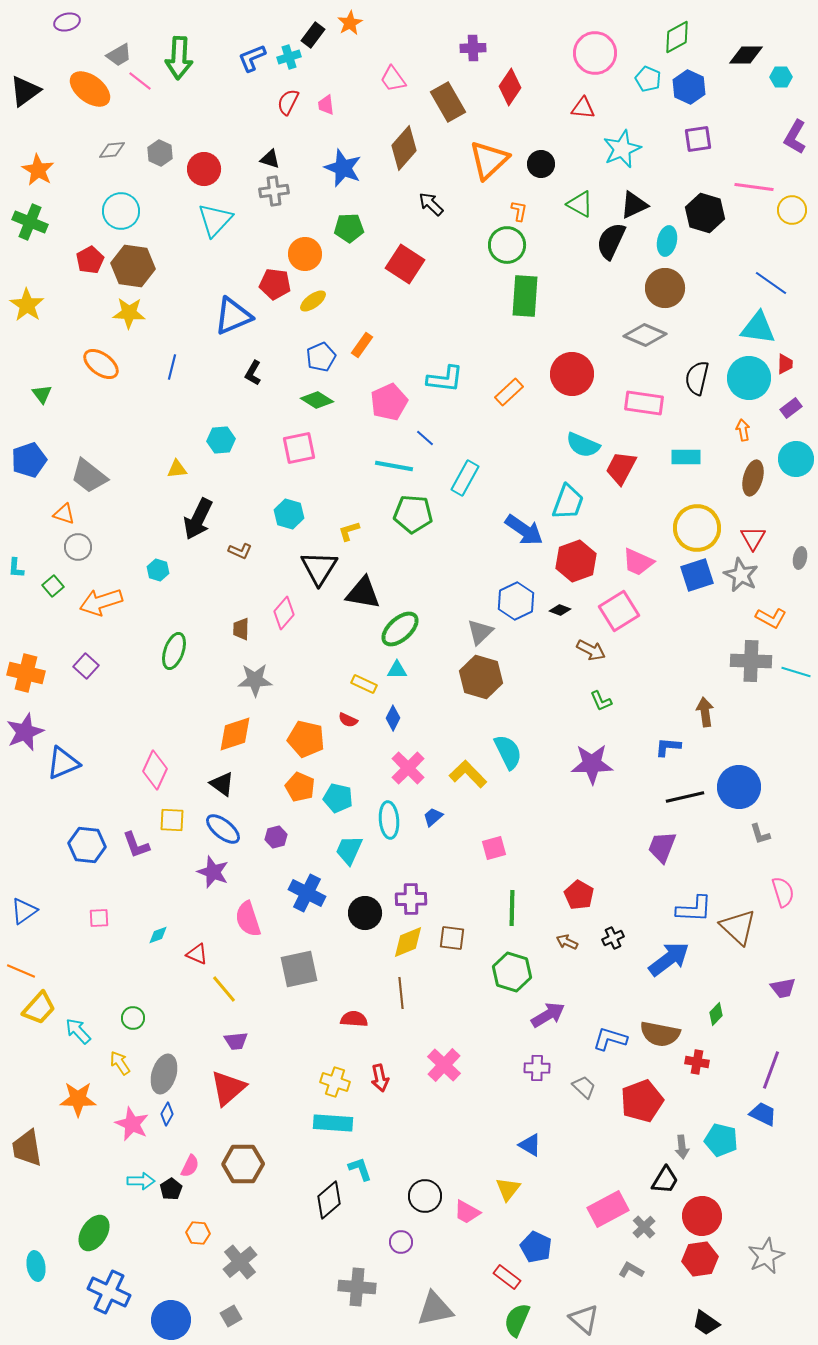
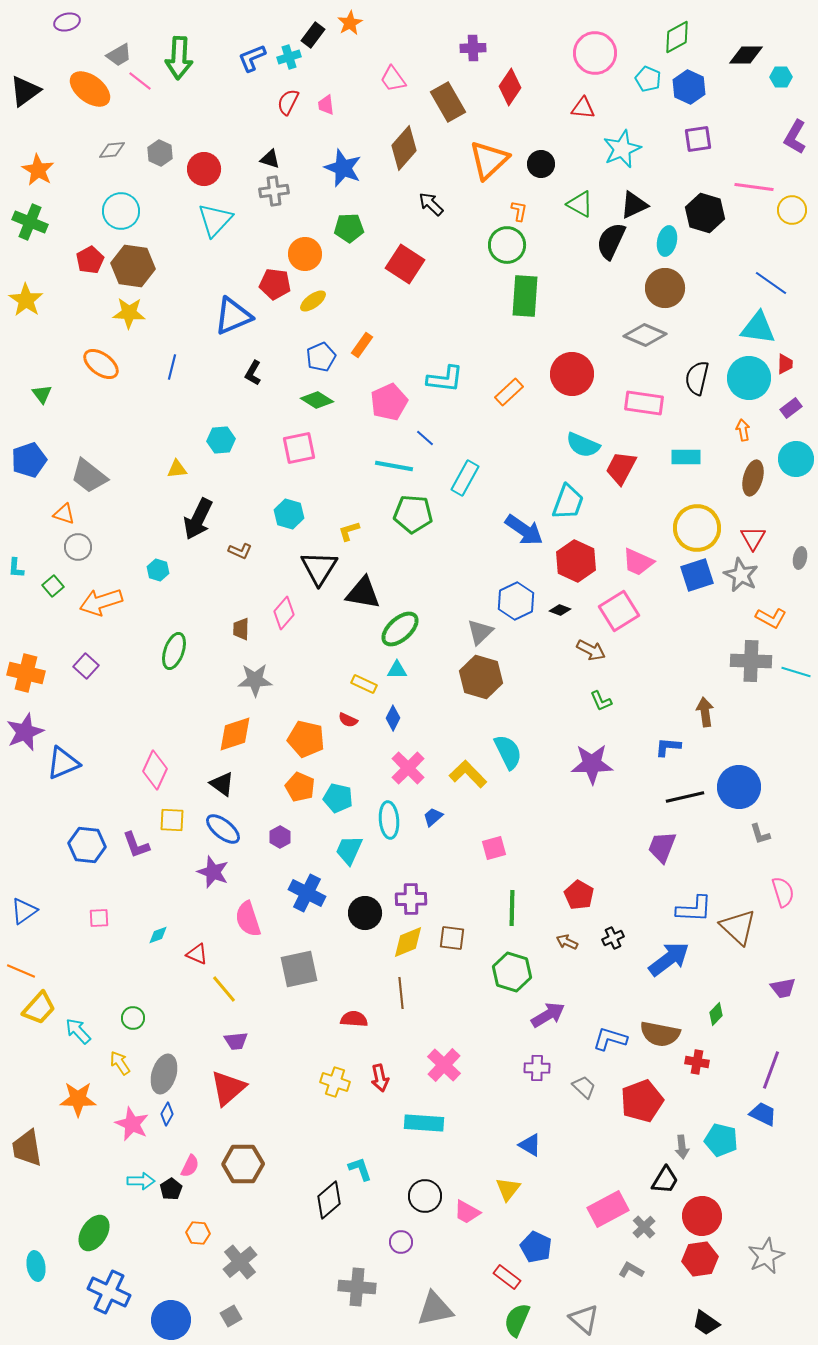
yellow star at (27, 305): moved 1 px left, 5 px up
red hexagon at (576, 561): rotated 15 degrees counterclockwise
purple hexagon at (276, 837): moved 4 px right; rotated 15 degrees counterclockwise
cyan rectangle at (333, 1123): moved 91 px right
